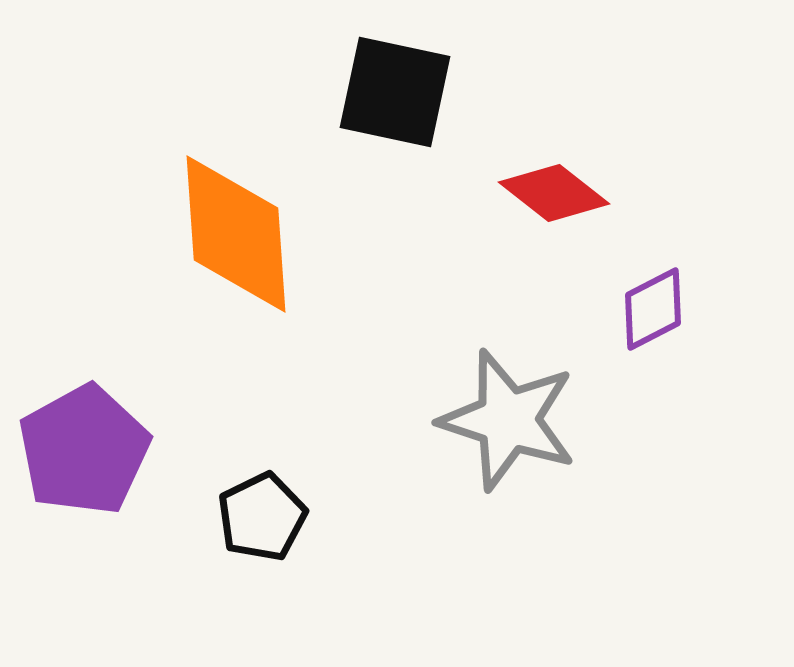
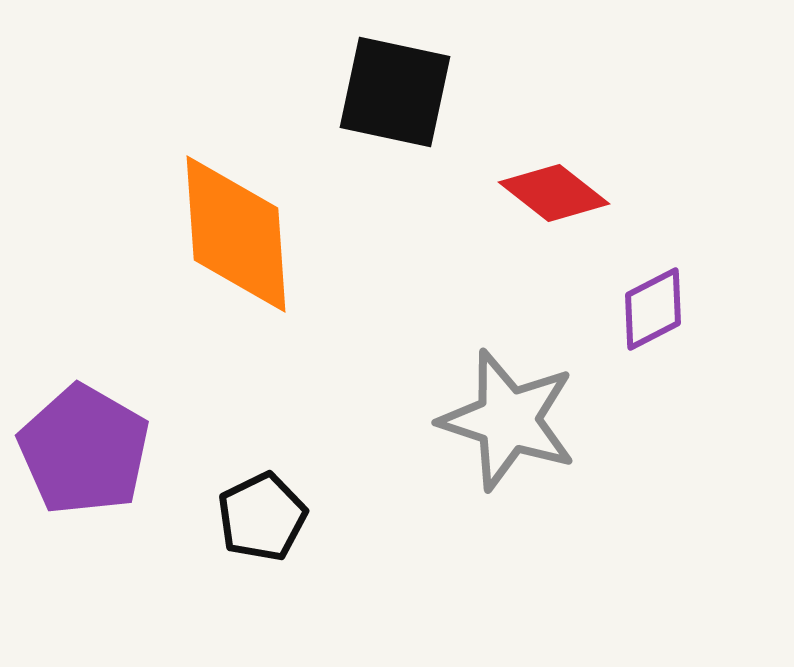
purple pentagon: rotated 13 degrees counterclockwise
